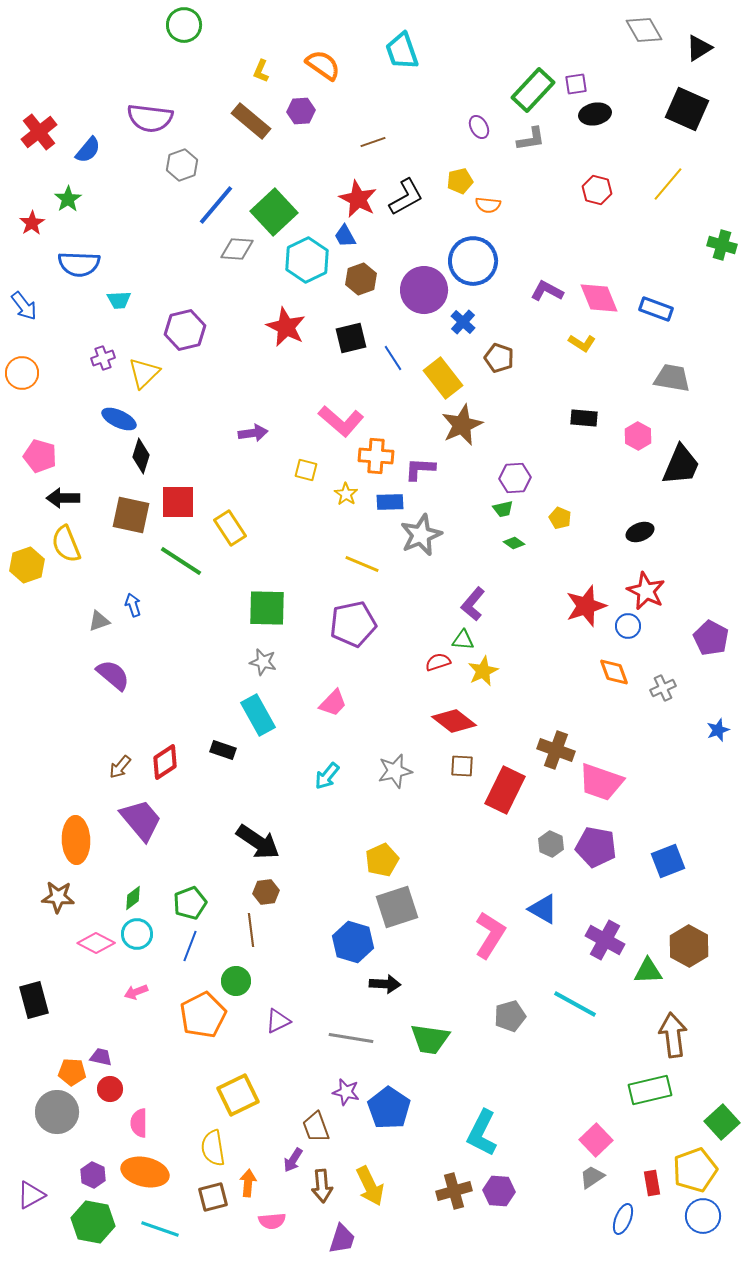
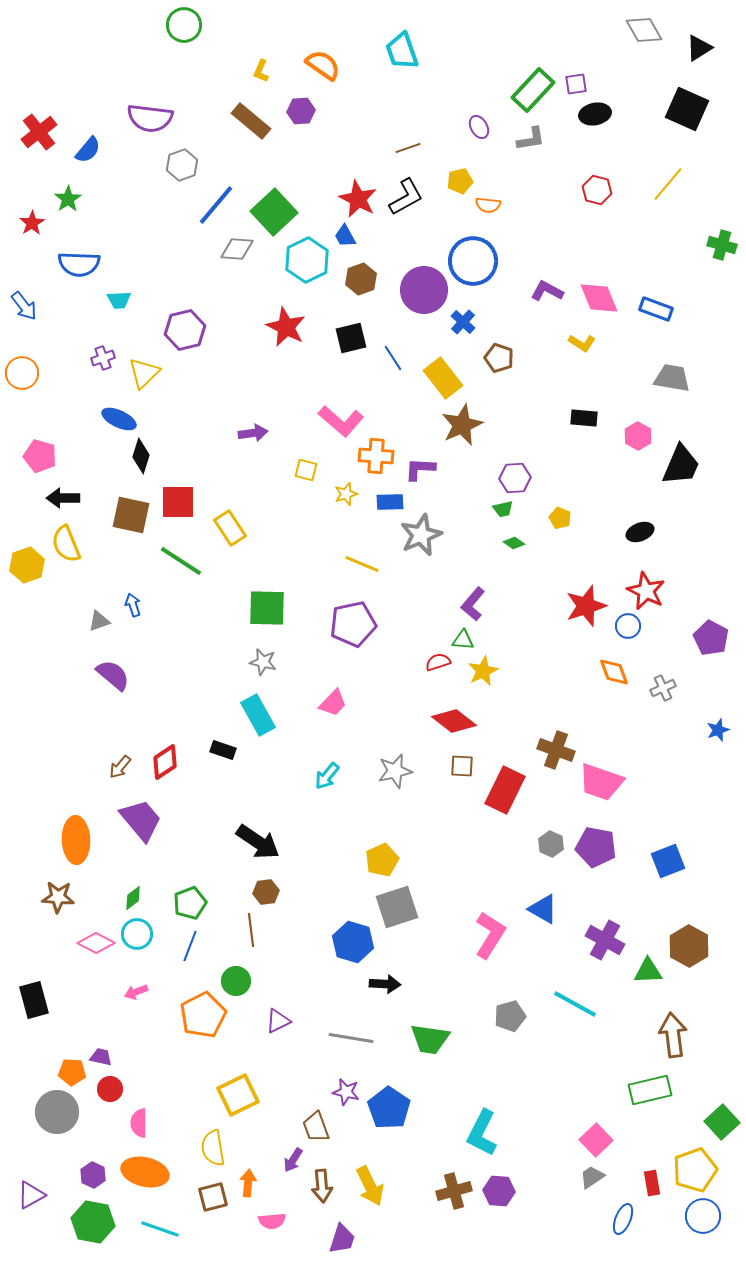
brown line at (373, 142): moved 35 px right, 6 px down
yellow star at (346, 494): rotated 20 degrees clockwise
